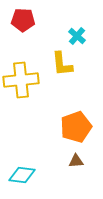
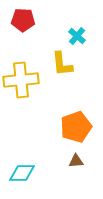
cyan diamond: moved 2 px up; rotated 8 degrees counterclockwise
